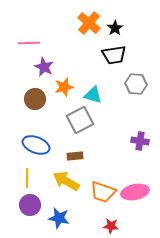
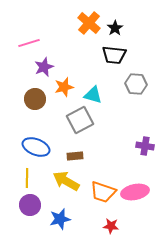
pink line: rotated 15 degrees counterclockwise
black trapezoid: rotated 15 degrees clockwise
purple star: rotated 24 degrees clockwise
purple cross: moved 5 px right, 5 px down
blue ellipse: moved 2 px down
blue star: moved 1 px right, 1 px down; rotated 25 degrees counterclockwise
